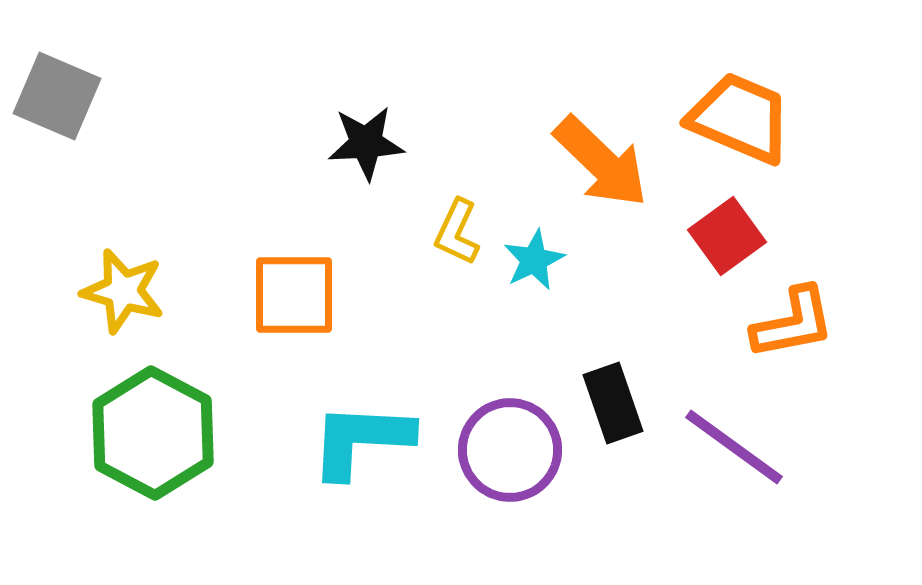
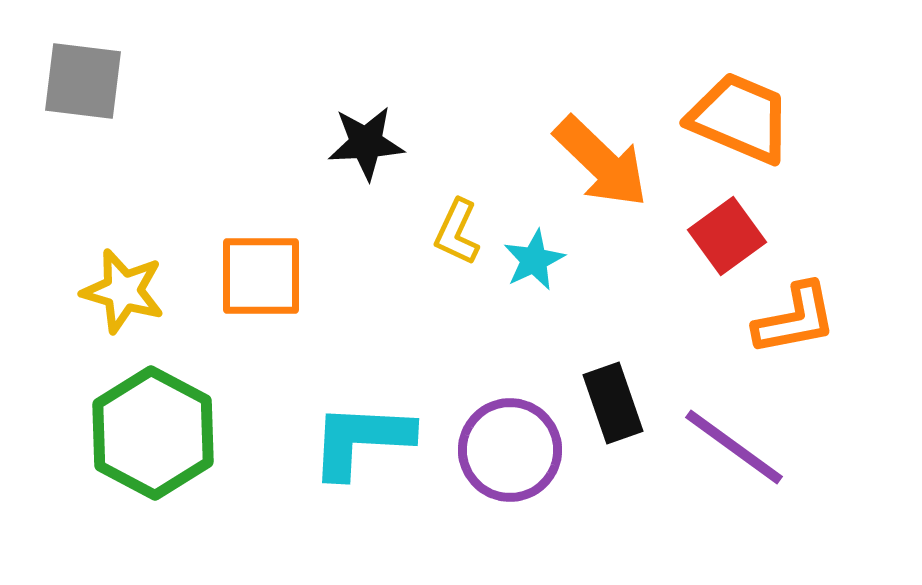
gray square: moved 26 px right, 15 px up; rotated 16 degrees counterclockwise
orange square: moved 33 px left, 19 px up
orange L-shape: moved 2 px right, 4 px up
